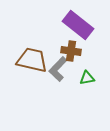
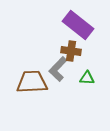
brown trapezoid: moved 22 px down; rotated 16 degrees counterclockwise
green triangle: rotated 14 degrees clockwise
